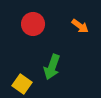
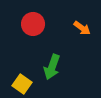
orange arrow: moved 2 px right, 2 px down
